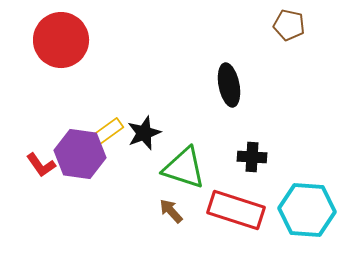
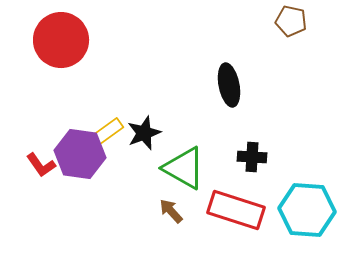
brown pentagon: moved 2 px right, 4 px up
green triangle: rotated 12 degrees clockwise
